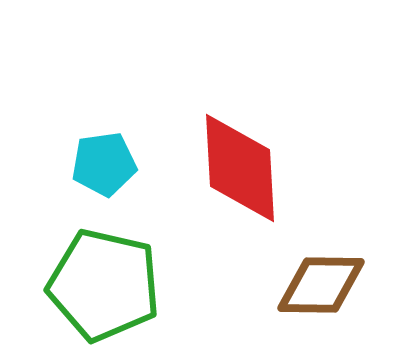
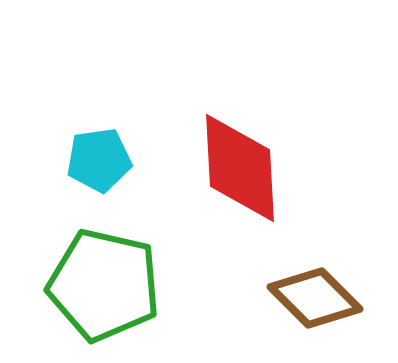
cyan pentagon: moved 5 px left, 4 px up
brown diamond: moved 6 px left, 13 px down; rotated 44 degrees clockwise
